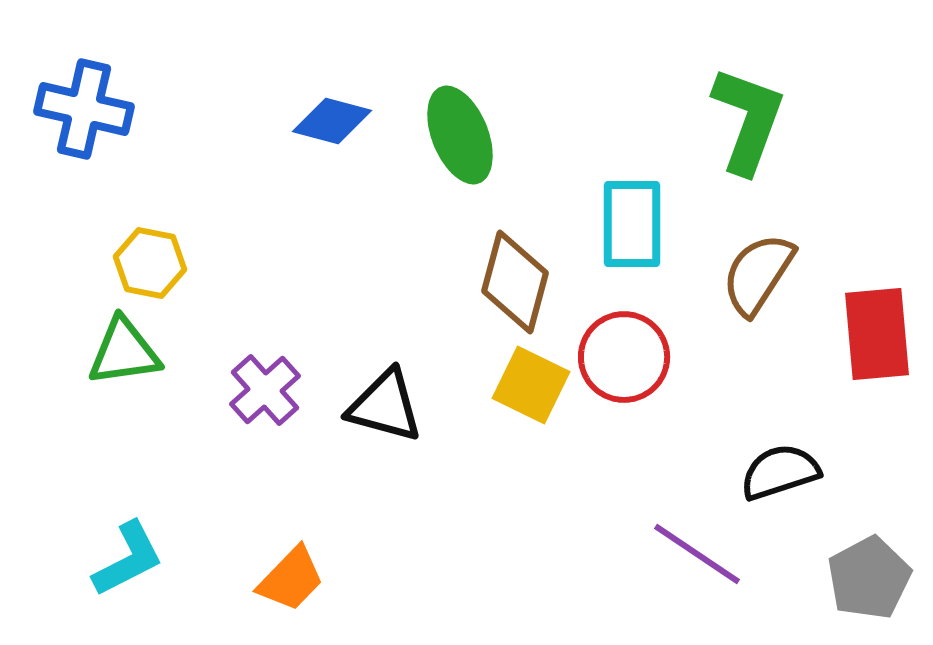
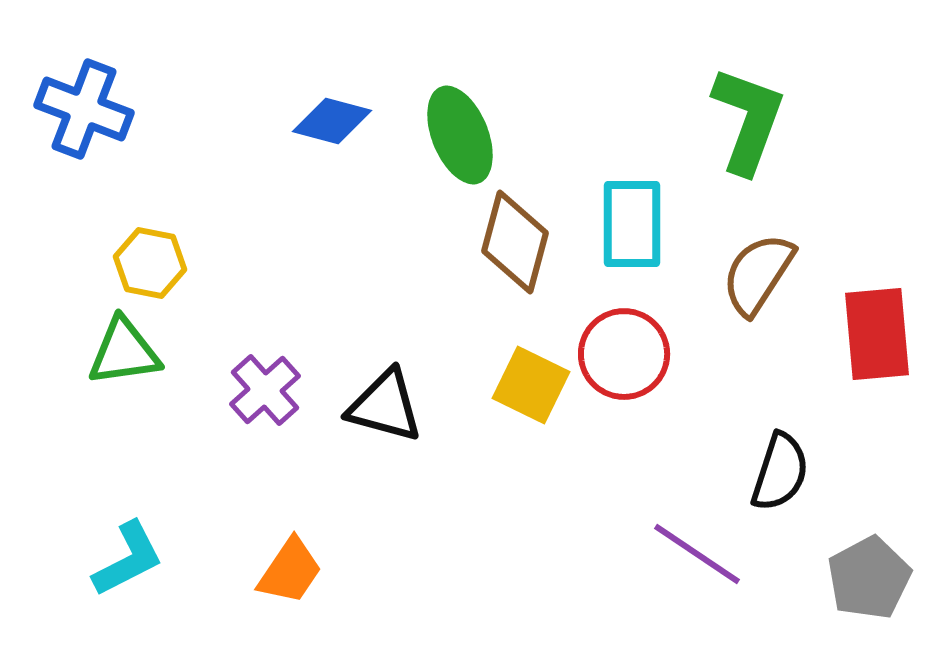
blue cross: rotated 8 degrees clockwise
brown diamond: moved 40 px up
red circle: moved 3 px up
black semicircle: rotated 126 degrees clockwise
orange trapezoid: moved 1 px left, 8 px up; rotated 10 degrees counterclockwise
